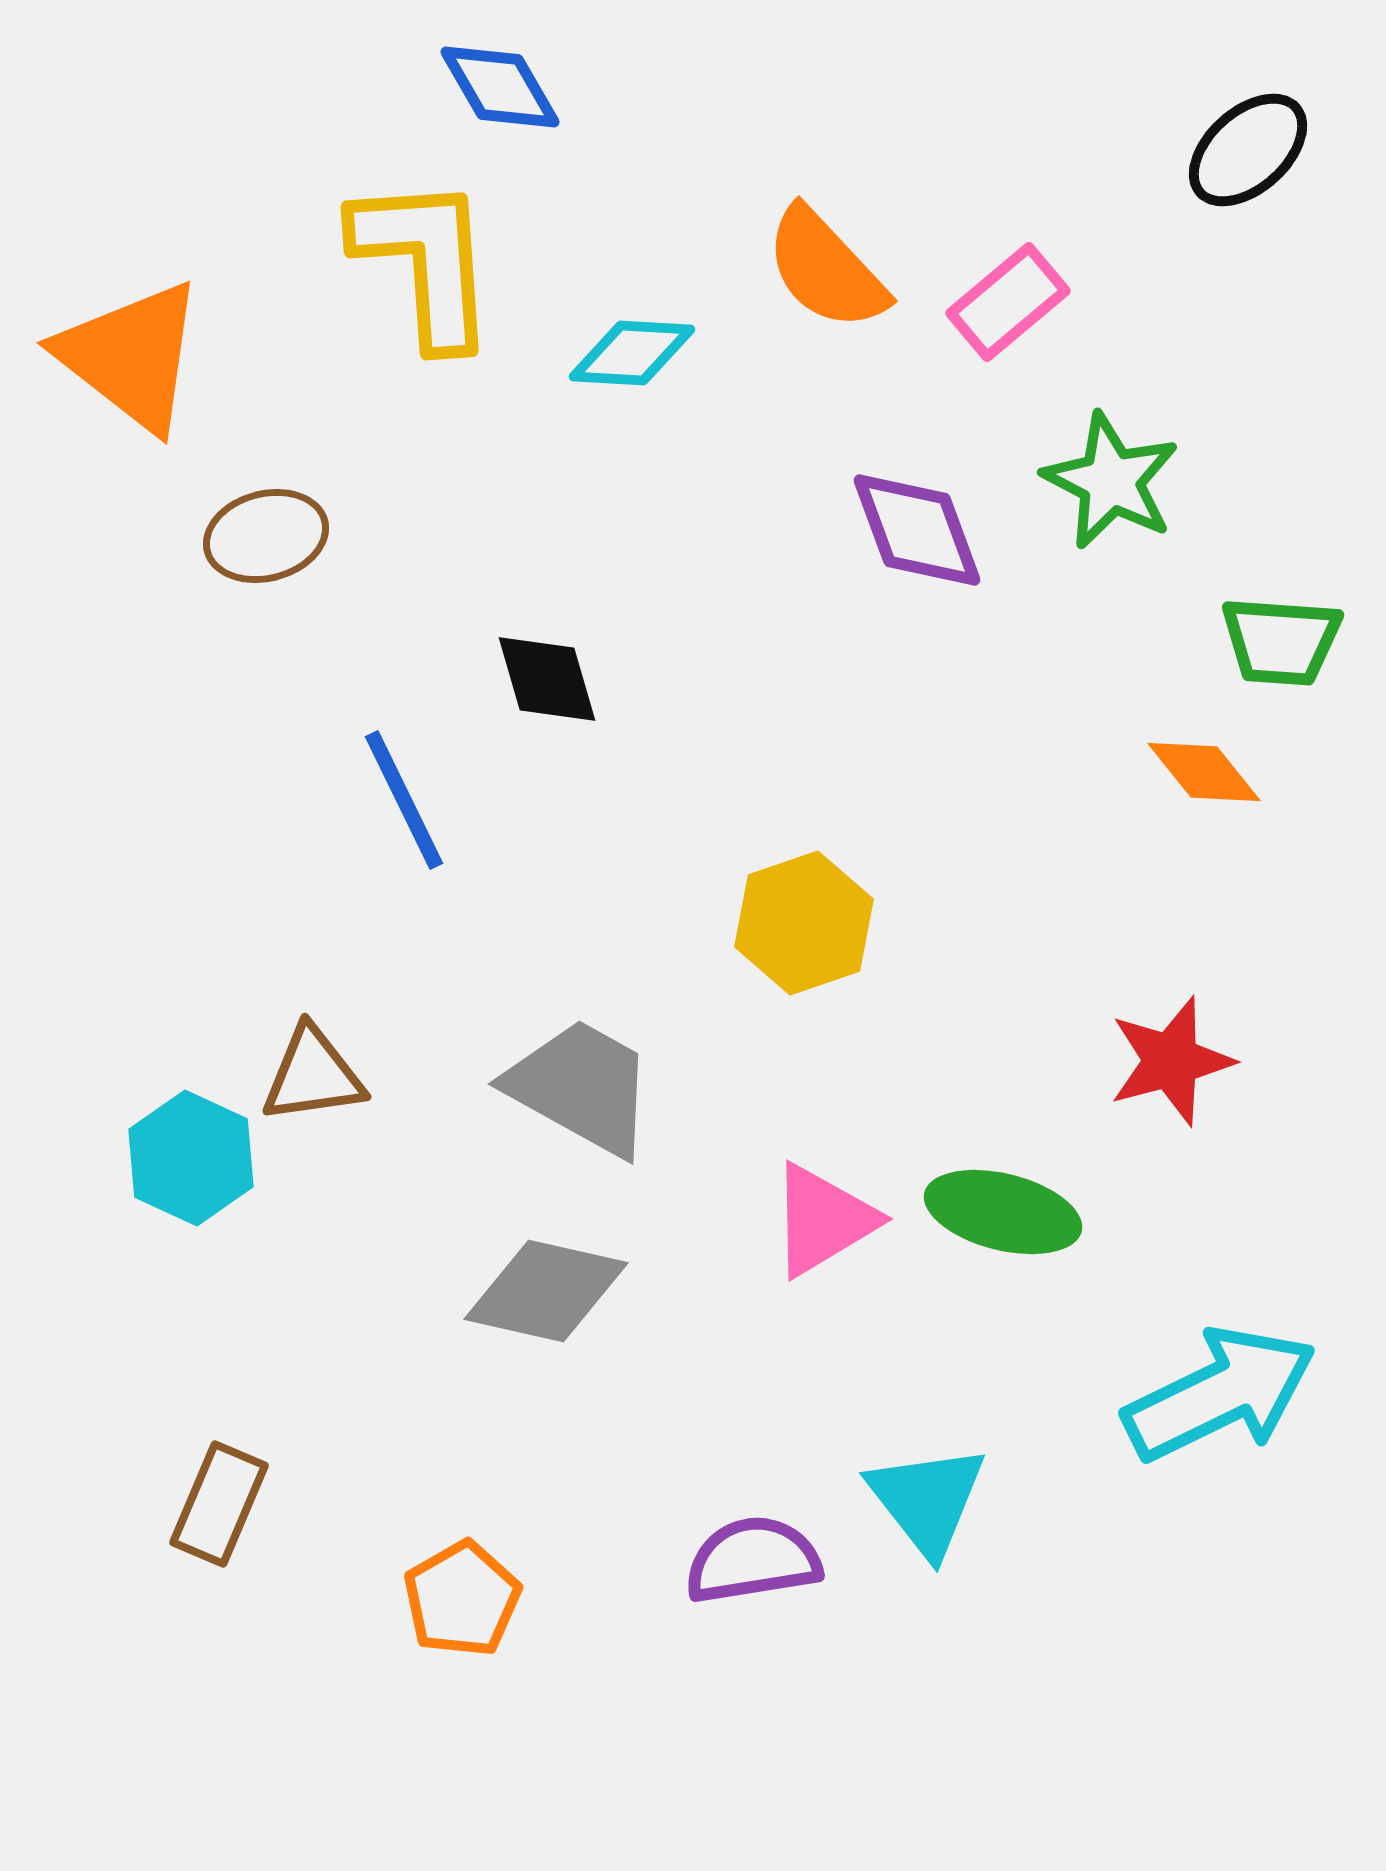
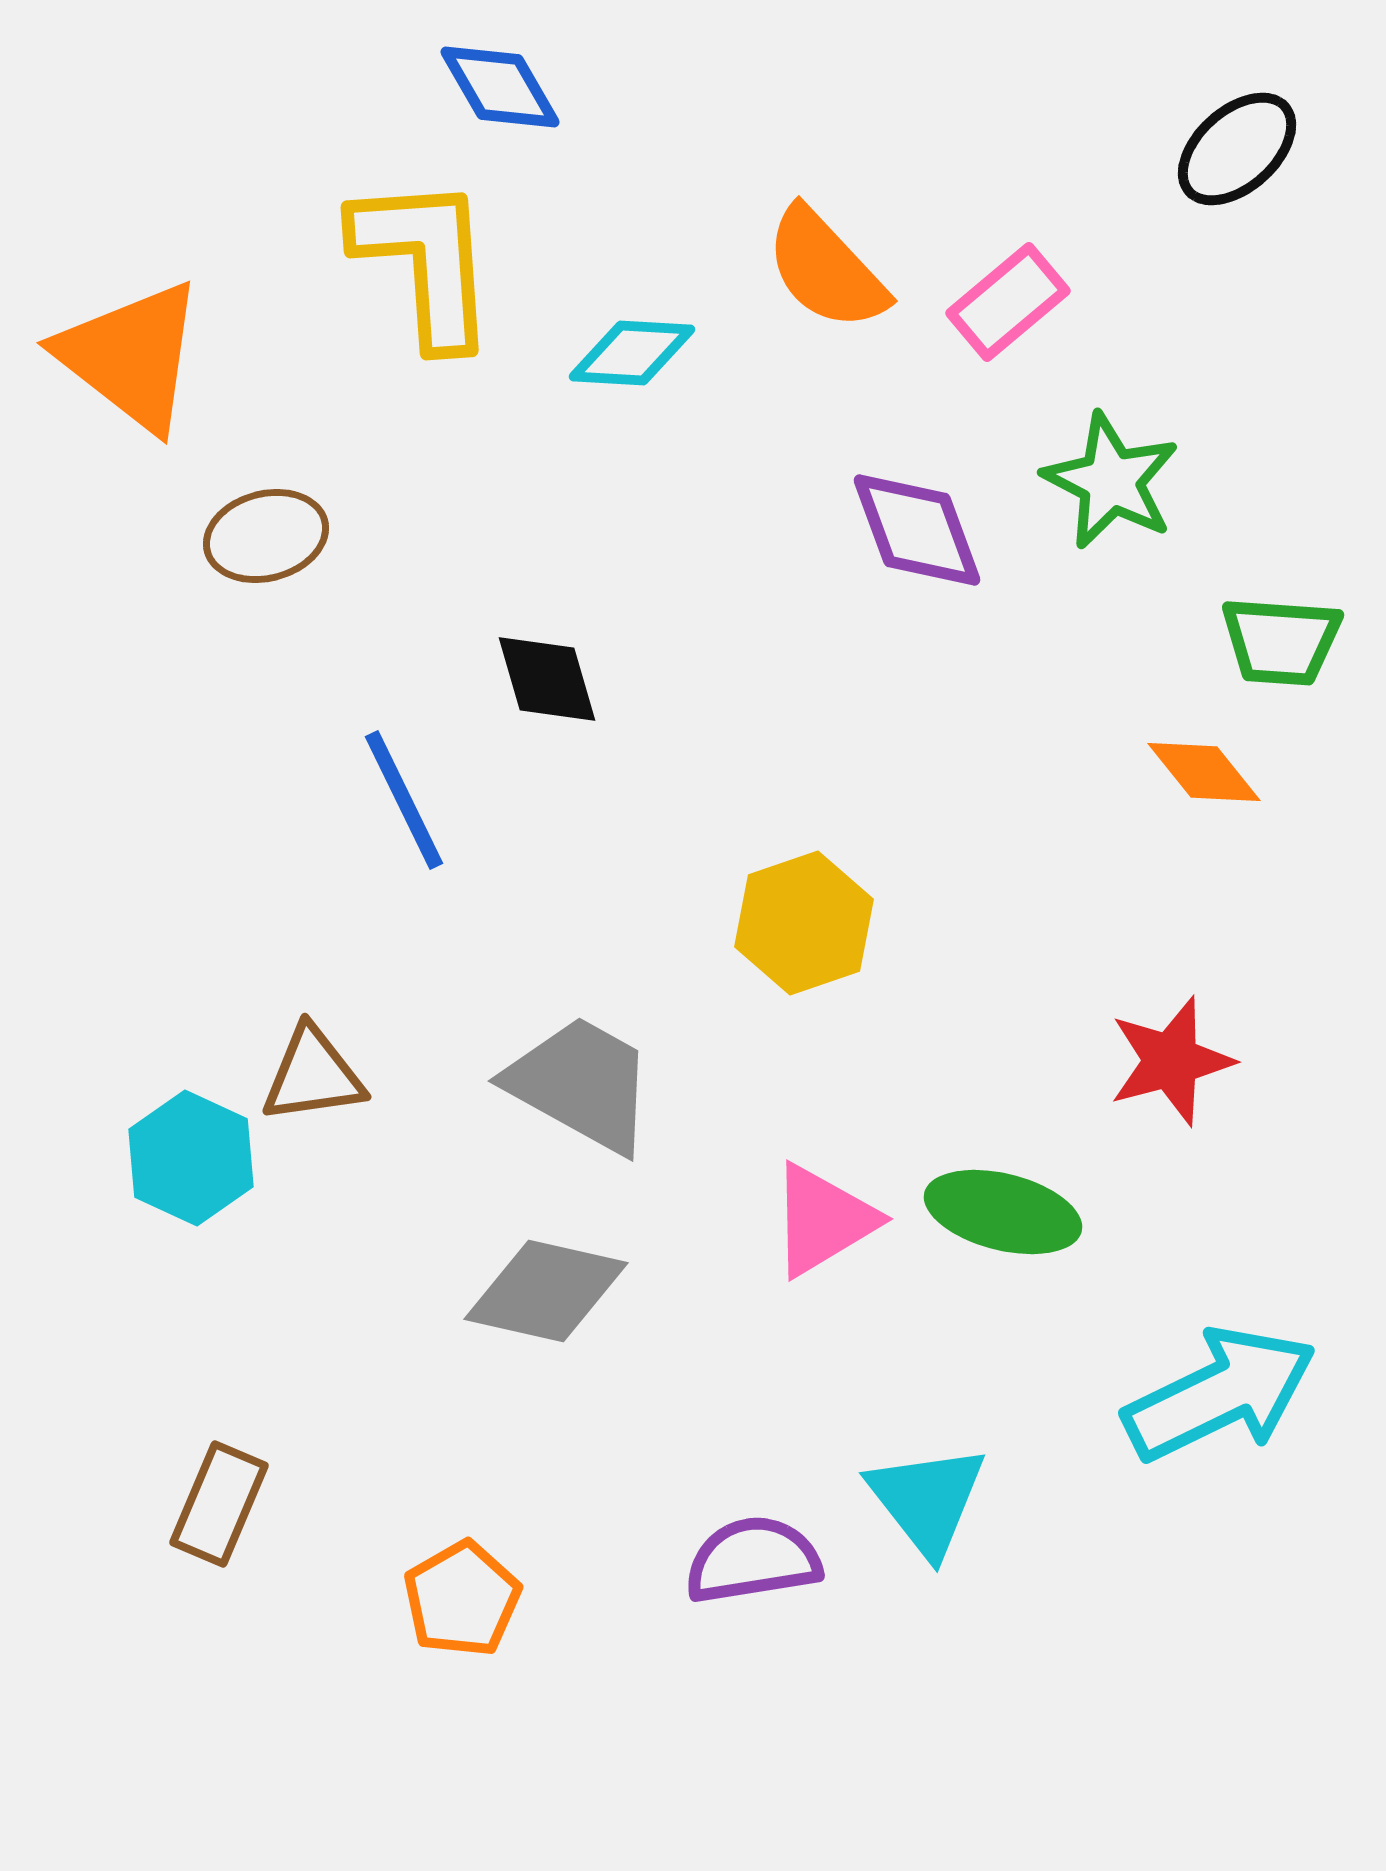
black ellipse: moved 11 px left, 1 px up
gray trapezoid: moved 3 px up
